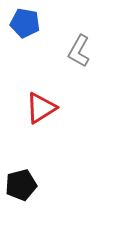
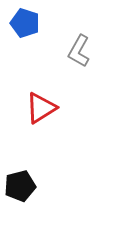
blue pentagon: rotated 8 degrees clockwise
black pentagon: moved 1 px left, 1 px down
